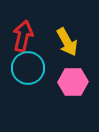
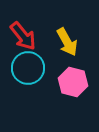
red arrow: rotated 128 degrees clockwise
pink hexagon: rotated 16 degrees clockwise
